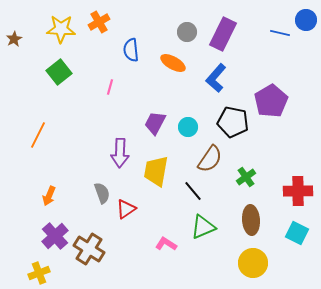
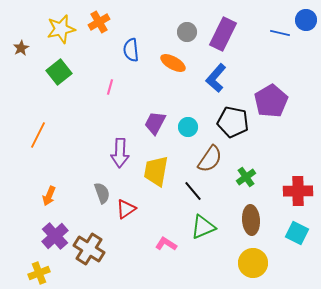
yellow star: rotated 16 degrees counterclockwise
brown star: moved 7 px right, 9 px down
